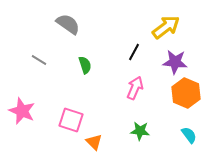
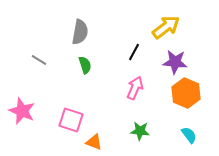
gray semicircle: moved 12 px right, 8 px down; rotated 65 degrees clockwise
orange triangle: rotated 24 degrees counterclockwise
